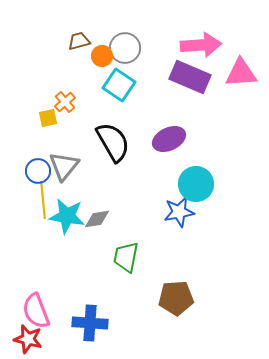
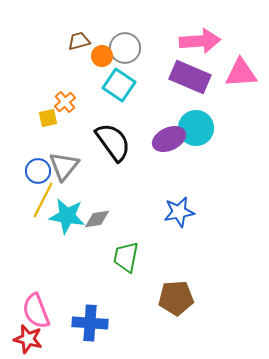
pink arrow: moved 1 px left, 4 px up
black semicircle: rotated 6 degrees counterclockwise
cyan circle: moved 56 px up
yellow line: rotated 33 degrees clockwise
